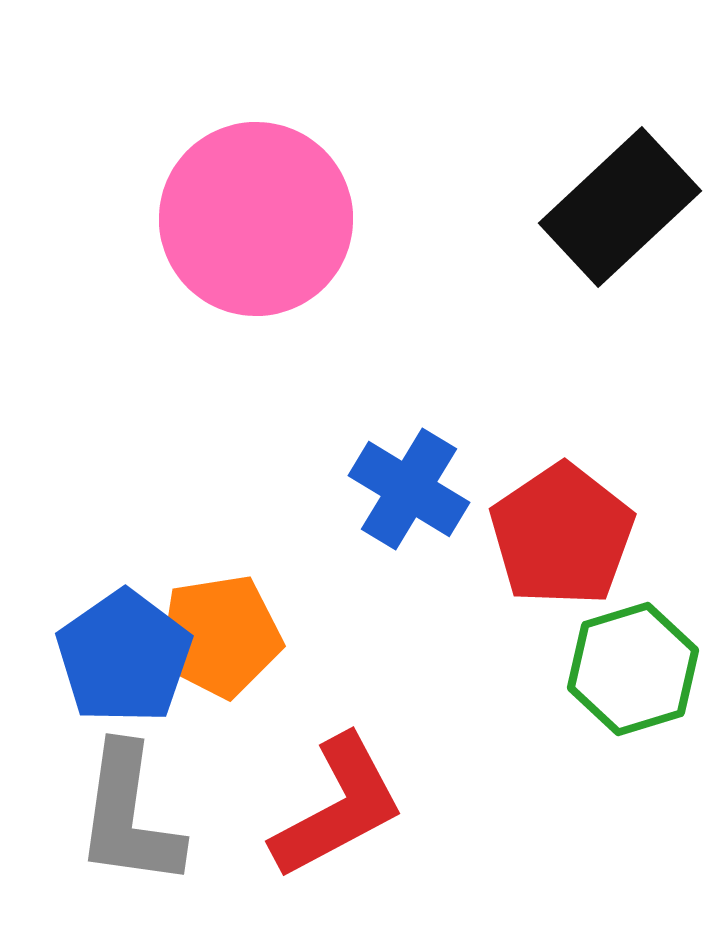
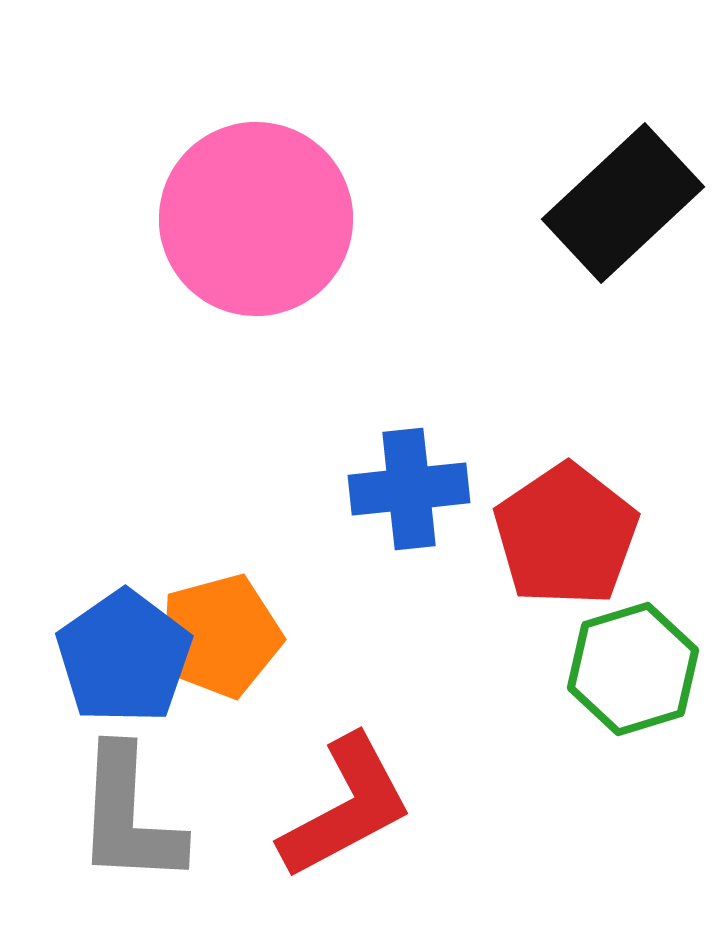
black rectangle: moved 3 px right, 4 px up
blue cross: rotated 37 degrees counterclockwise
red pentagon: moved 4 px right
orange pentagon: rotated 6 degrees counterclockwise
red L-shape: moved 8 px right
gray L-shape: rotated 5 degrees counterclockwise
